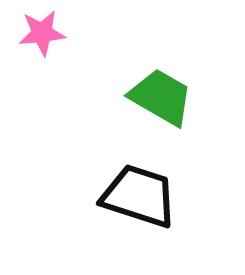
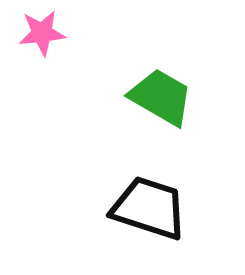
black trapezoid: moved 10 px right, 12 px down
